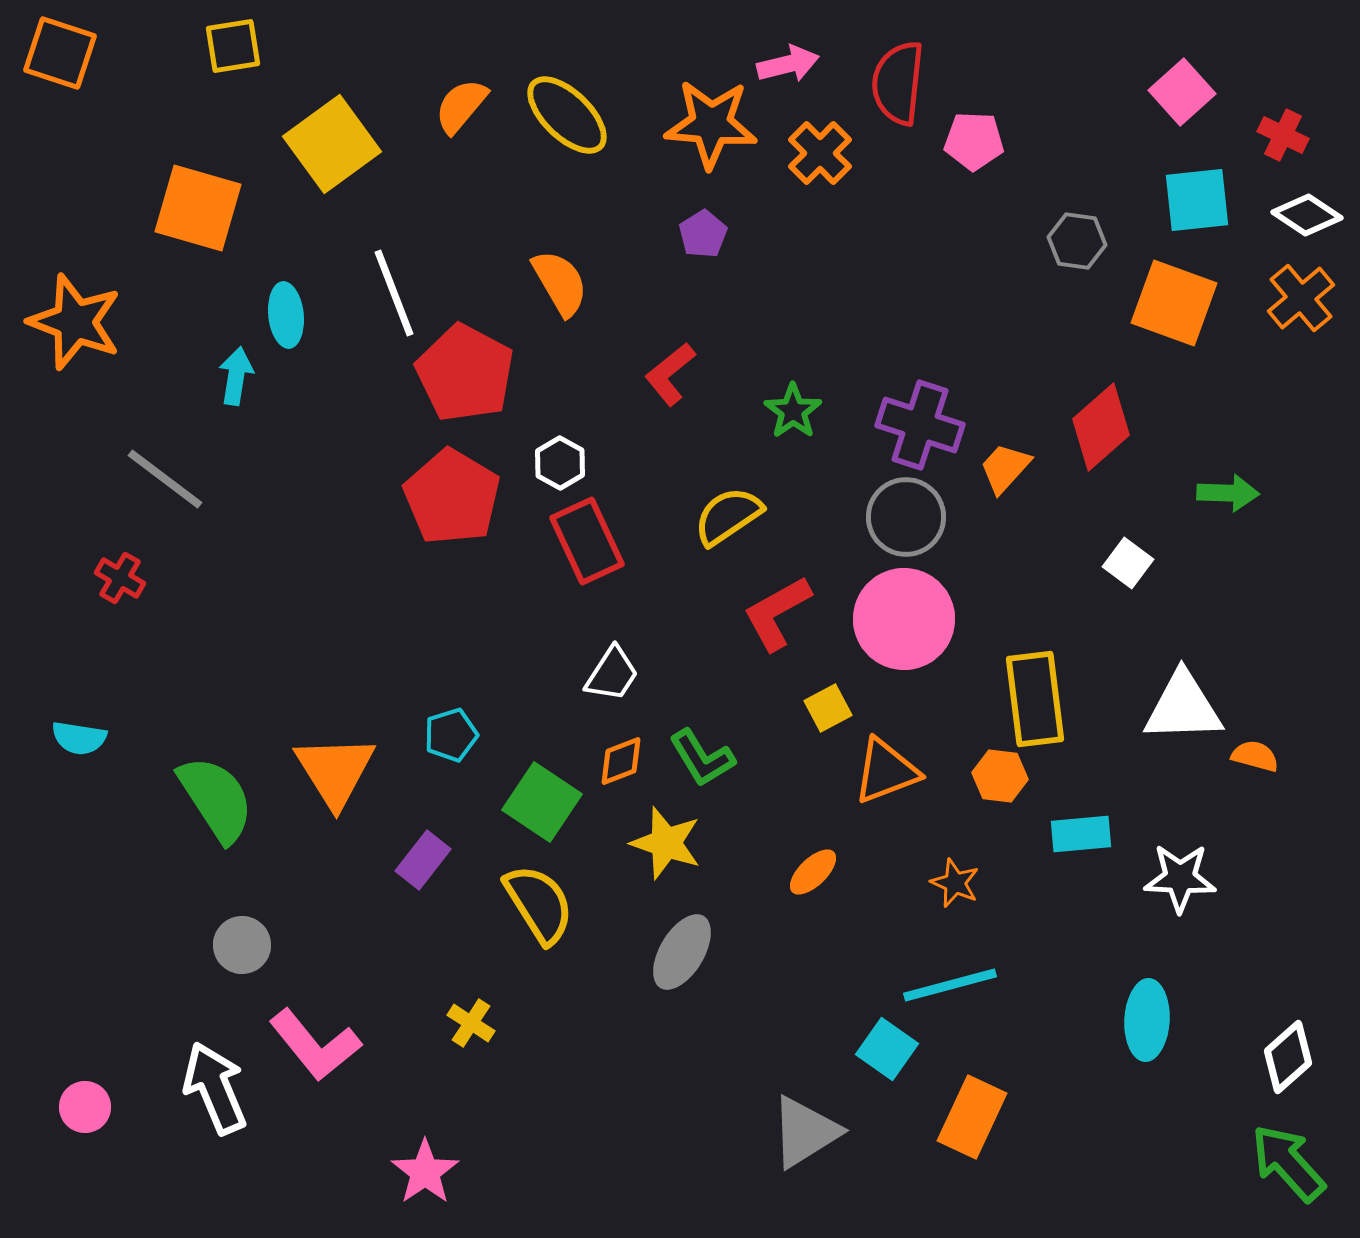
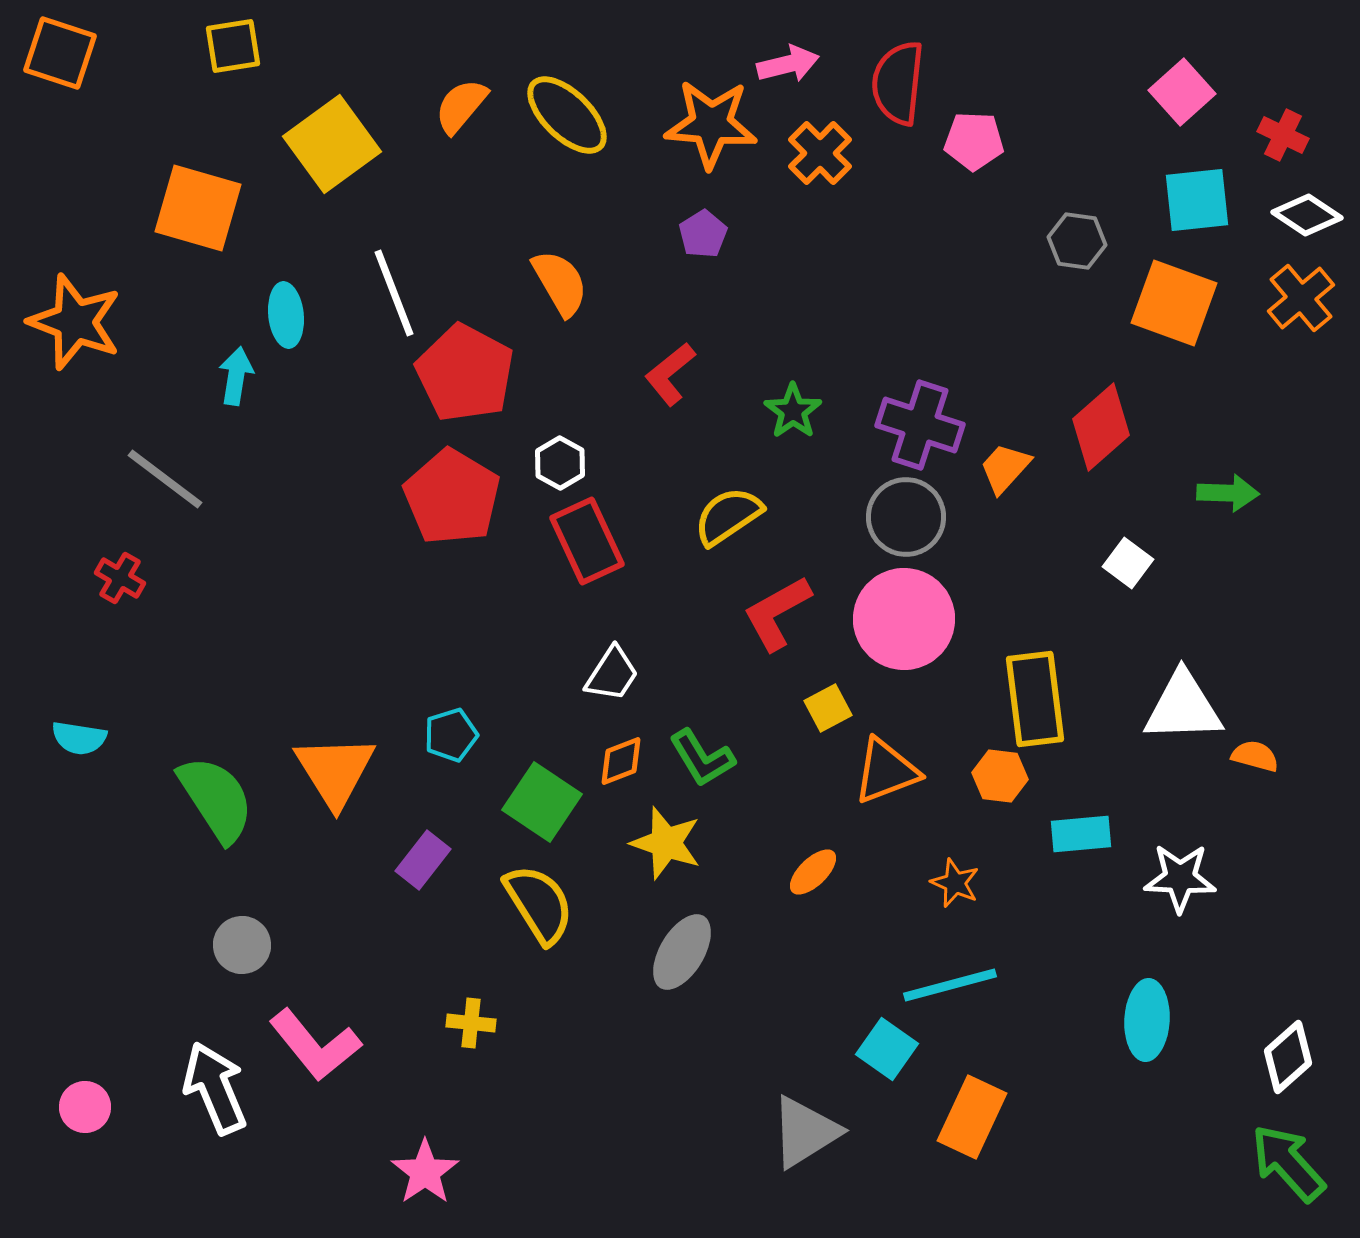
yellow cross at (471, 1023): rotated 27 degrees counterclockwise
